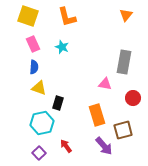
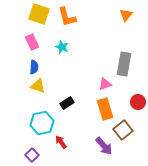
yellow square: moved 11 px right, 2 px up
pink rectangle: moved 1 px left, 2 px up
gray rectangle: moved 2 px down
pink triangle: rotated 32 degrees counterclockwise
yellow triangle: moved 1 px left, 2 px up
red circle: moved 5 px right, 4 px down
black rectangle: moved 9 px right; rotated 40 degrees clockwise
orange rectangle: moved 8 px right, 6 px up
brown square: rotated 24 degrees counterclockwise
red arrow: moved 5 px left, 4 px up
purple square: moved 7 px left, 2 px down
